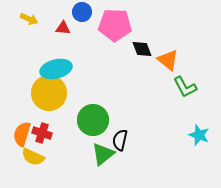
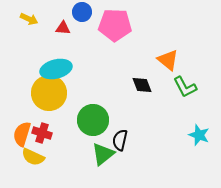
black diamond: moved 36 px down
